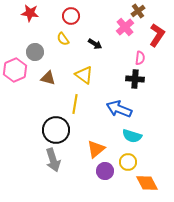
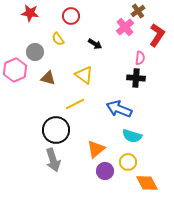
yellow semicircle: moved 5 px left
black cross: moved 1 px right, 1 px up
yellow line: rotated 54 degrees clockwise
